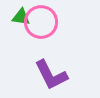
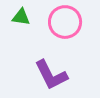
pink circle: moved 24 px right
